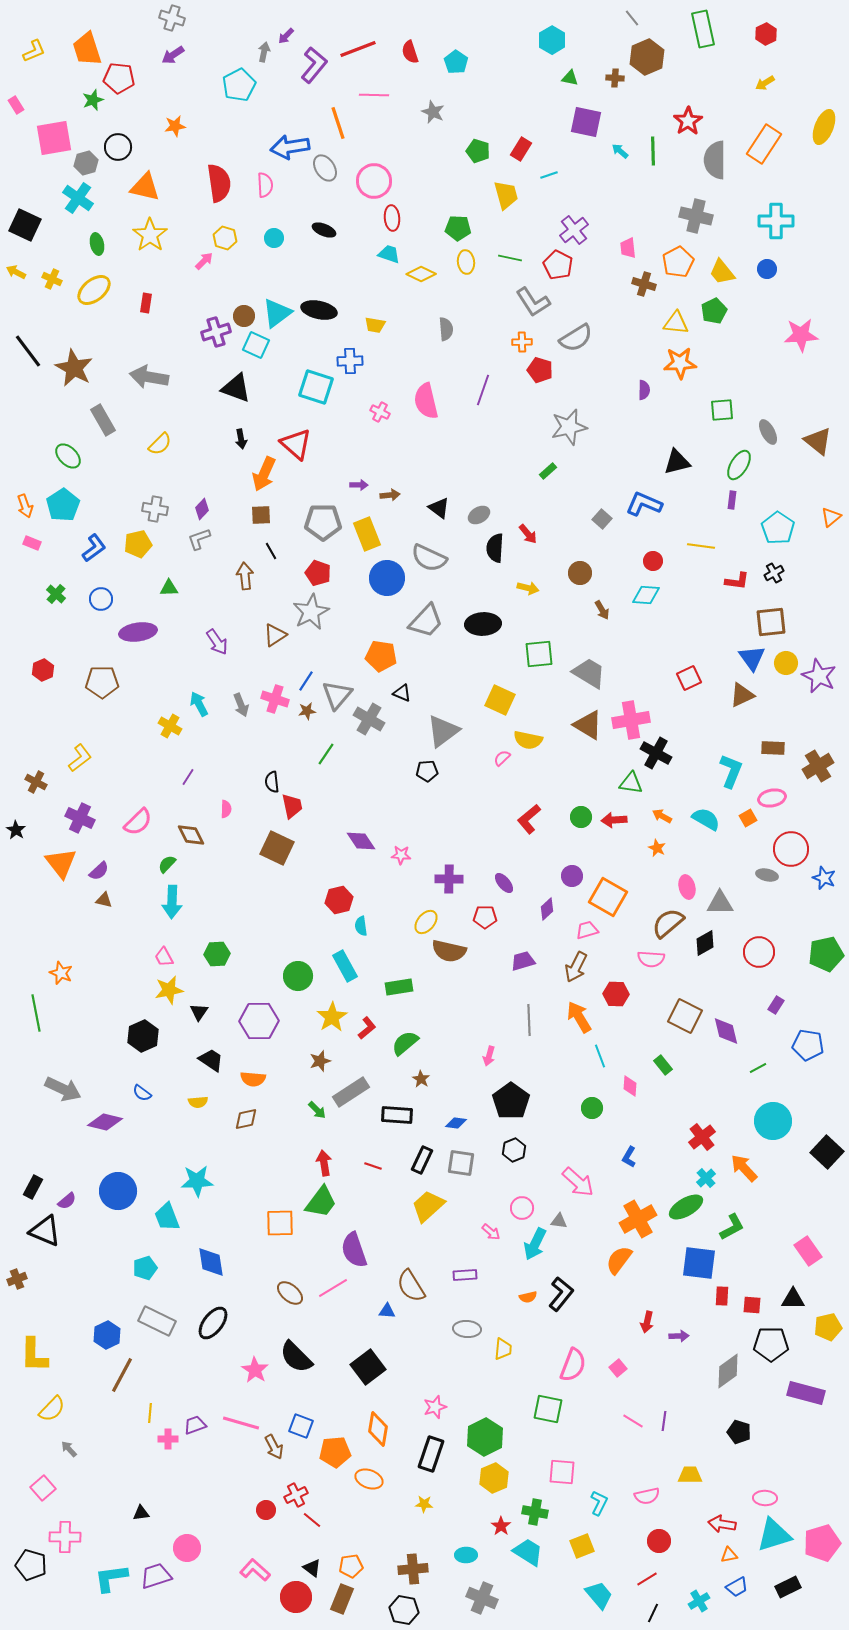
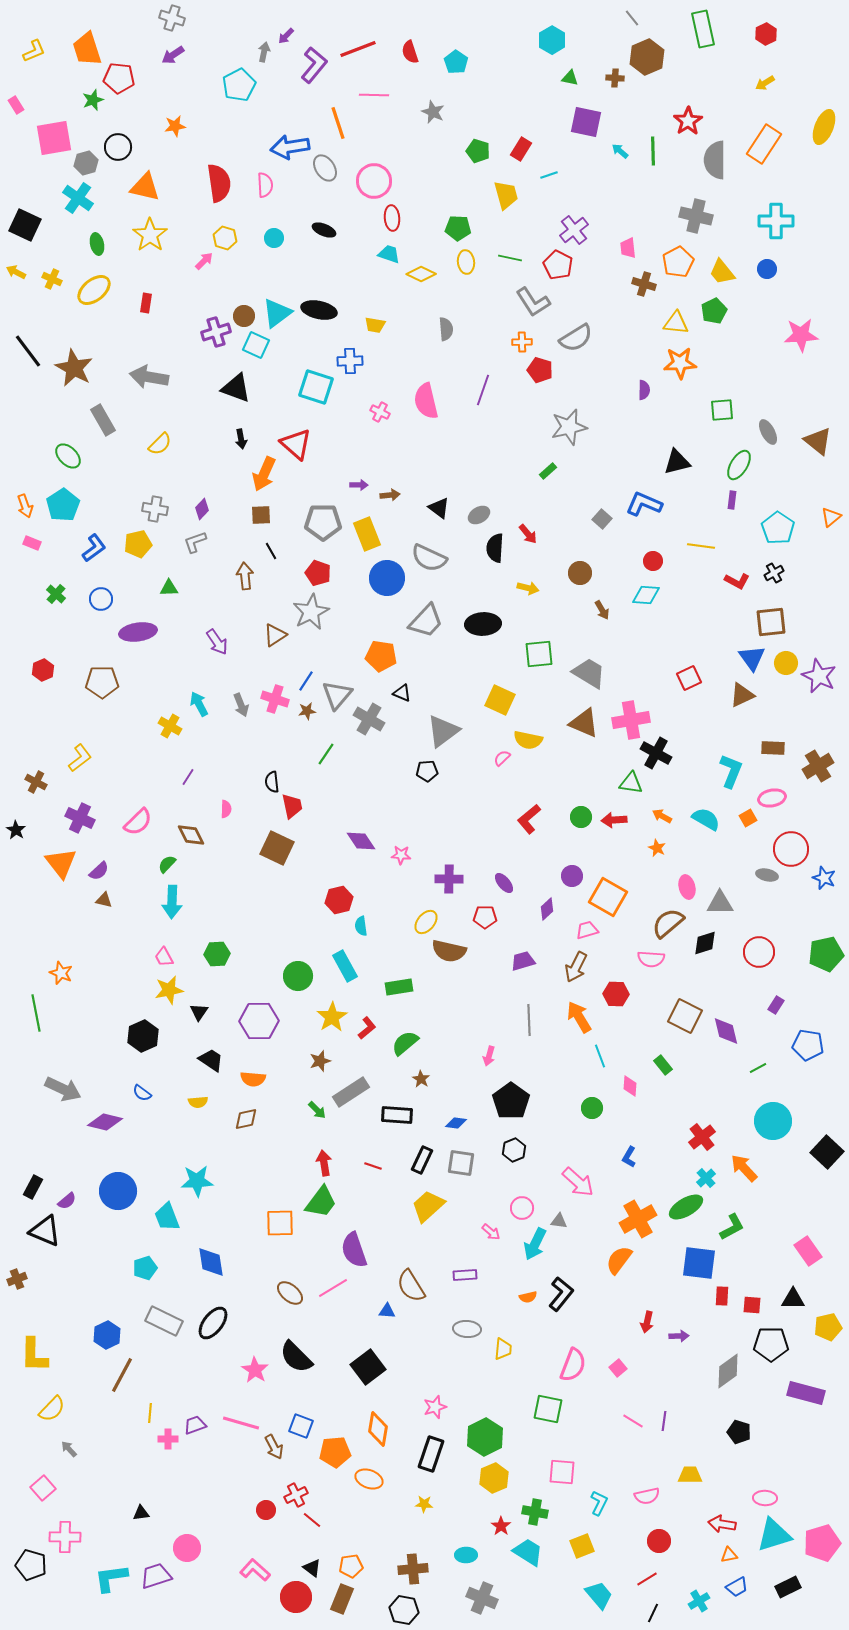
gray L-shape at (199, 539): moved 4 px left, 3 px down
red L-shape at (737, 581): rotated 20 degrees clockwise
brown triangle at (588, 725): moved 4 px left, 2 px up; rotated 8 degrees counterclockwise
black diamond at (705, 943): rotated 12 degrees clockwise
gray rectangle at (157, 1321): moved 7 px right
